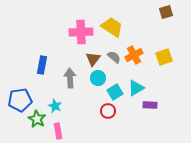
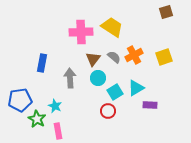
blue rectangle: moved 2 px up
